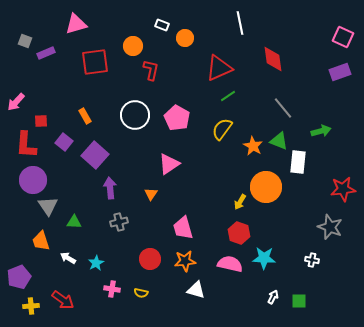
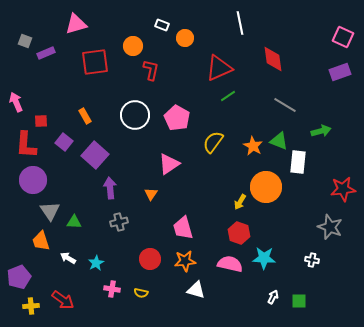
pink arrow at (16, 102): rotated 114 degrees clockwise
gray line at (283, 108): moved 2 px right, 3 px up; rotated 20 degrees counterclockwise
yellow semicircle at (222, 129): moved 9 px left, 13 px down
gray triangle at (48, 206): moved 2 px right, 5 px down
